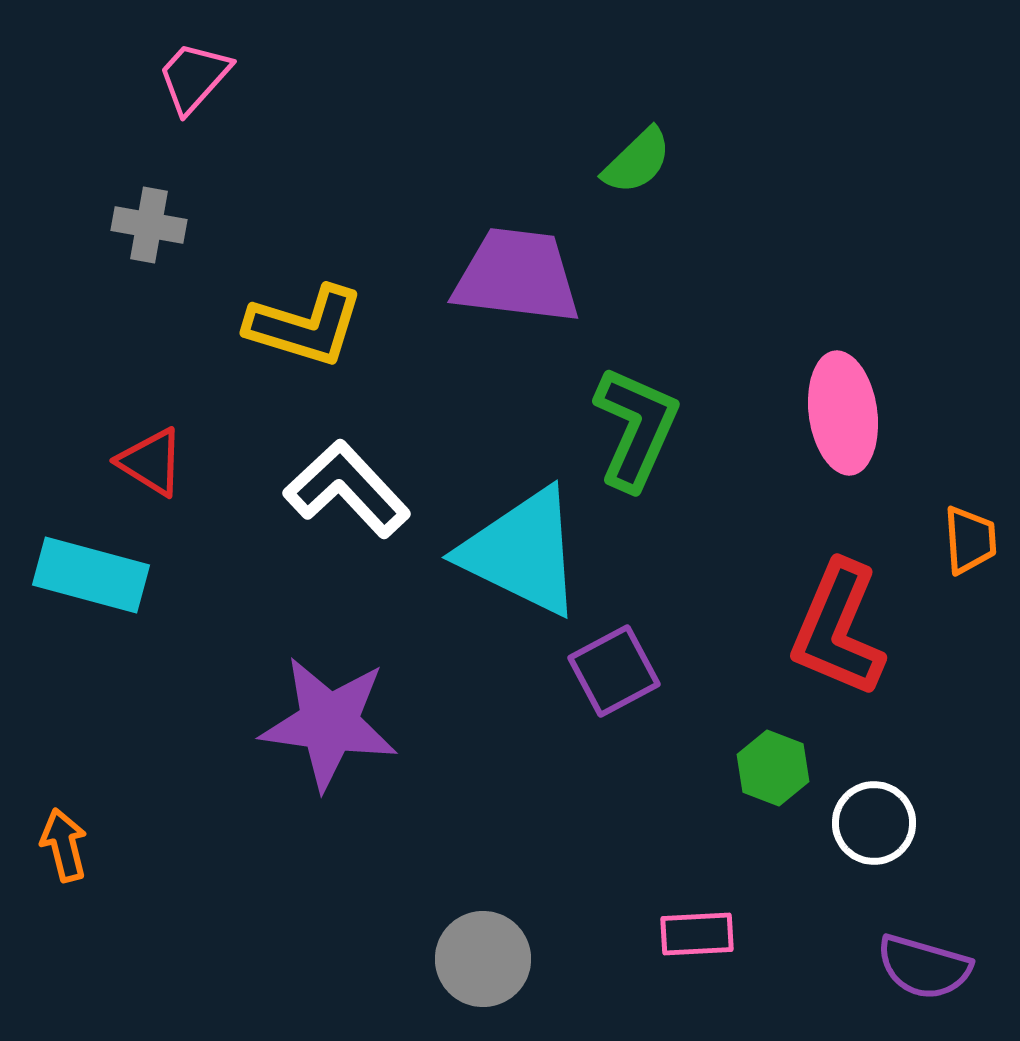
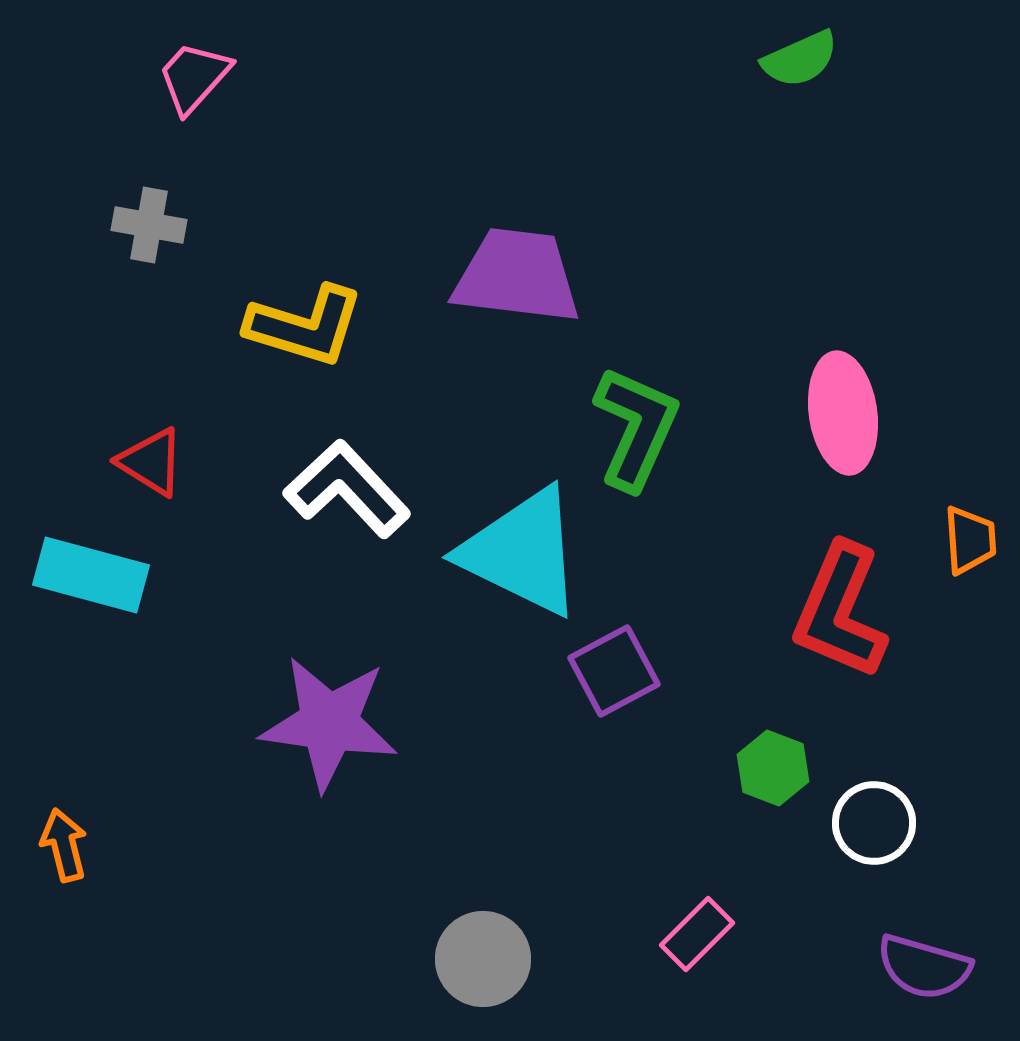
green semicircle: moved 163 px right, 102 px up; rotated 20 degrees clockwise
red L-shape: moved 2 px right, 18 px up
pink rectangle: rotated 42 degrees counterclockwise
